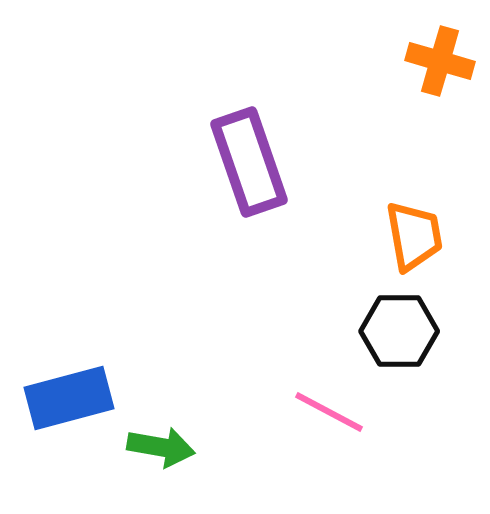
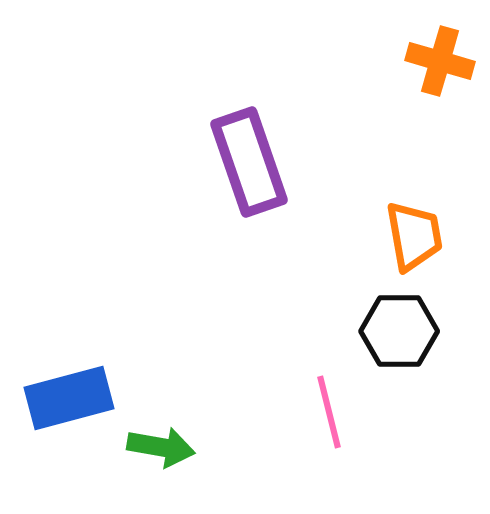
pink line: rotated 48 degrees clockwise
